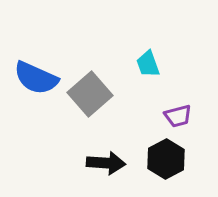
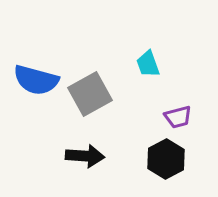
blue semicircle: moved 2 px down; rotated 9 degrees counterclockwise
gray square: rotated 12 degrees clockwise
purple trapezoid: moved 1 px down
black arrow: moved 21 px left, 7 px up
